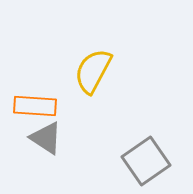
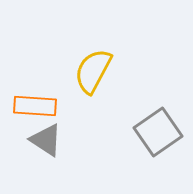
gray triangle: moved 2 px down
gray square: moved 12 px right, 29 px up
